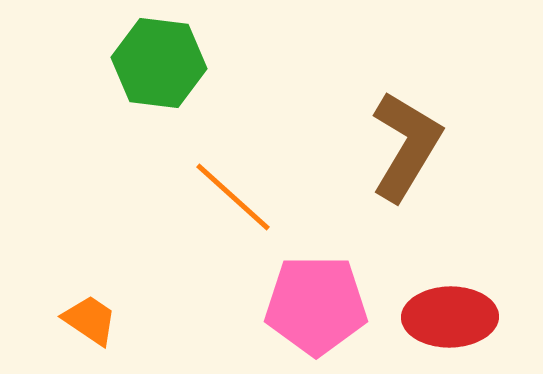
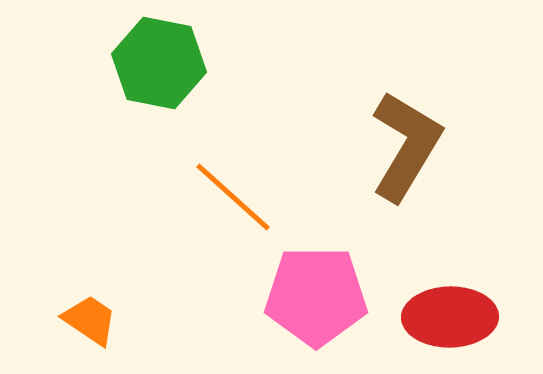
green hexagon: rotated 4 degrees clockwise
pink pentagon: moved 9 px up
